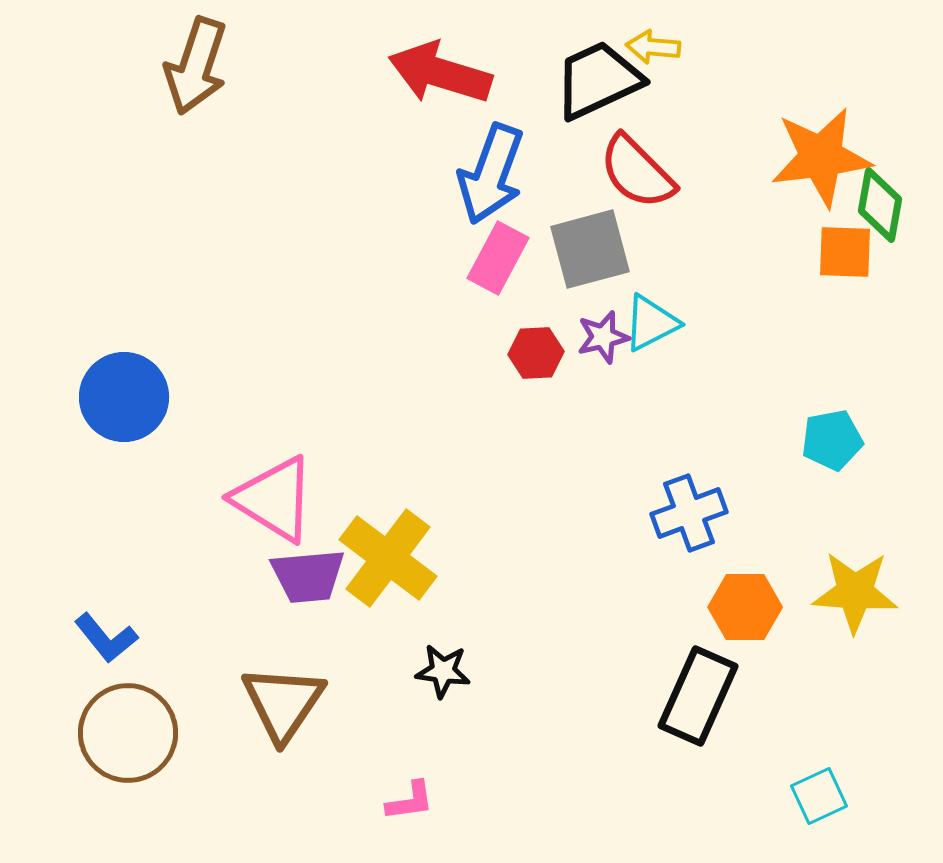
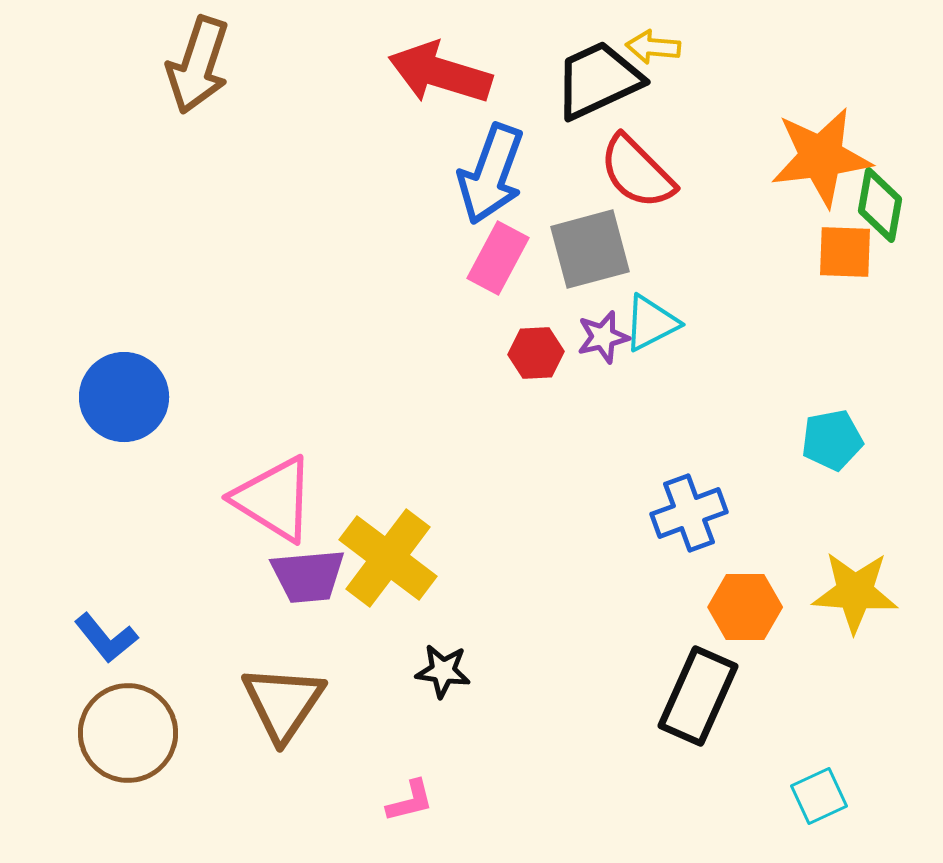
brown arrow: moved 2 px right, 1 px up
pink L-shape: rotated 6 degrees counterclockwise
